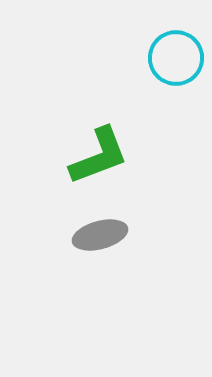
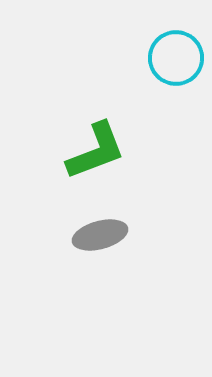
green L-shape: moved 3 px left, 5 px up
